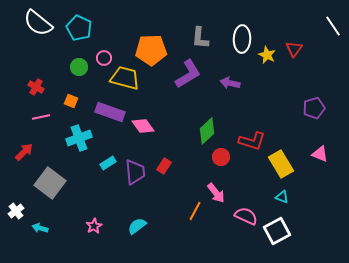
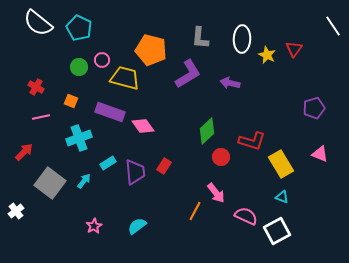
orange pentagon: rotated 16 degrees clockwise
pink circle: moved 2 px left, 2 px down
cyan arrow: moved 44 px right, 47 px up; rotated 112 degrees clockwise
